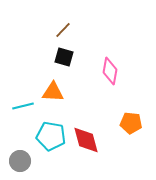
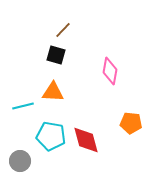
black square: moved 8 px left, 2 px up
